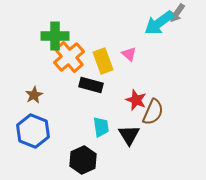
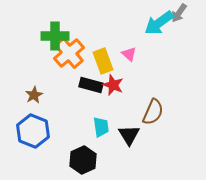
gray arrow: moved 2 px right
orange cross: moved 4 px up
red star: moved 23 px left, 15 px up
